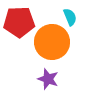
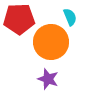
red pentagon: moved 3 px up
orange circle: moved 1 px left
